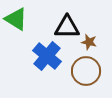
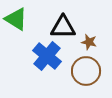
black triangle: moved 4 px left
